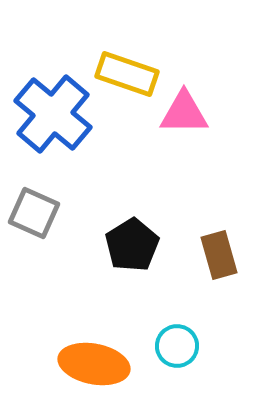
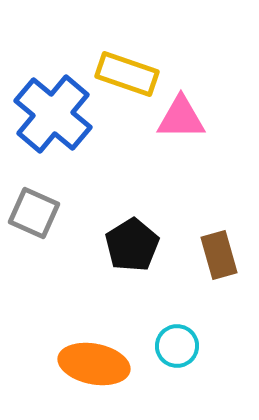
pink triangle: moved 3 px left, 5 px down
